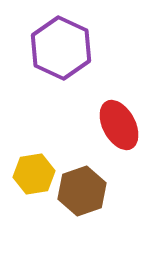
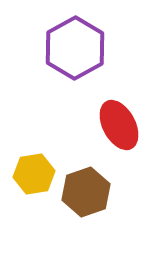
purple hexagon: moved 14 px right; rotated 6 degrees clockwise
brown hexagon: moved 4 px right, 1 px down
